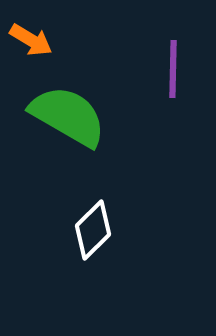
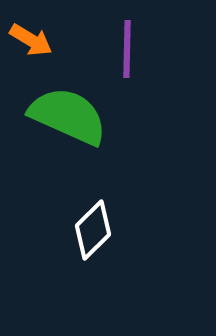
purple line: moved 46 px left, 20 px up
green semicircle: rotated 6 degrees counterclockwise
